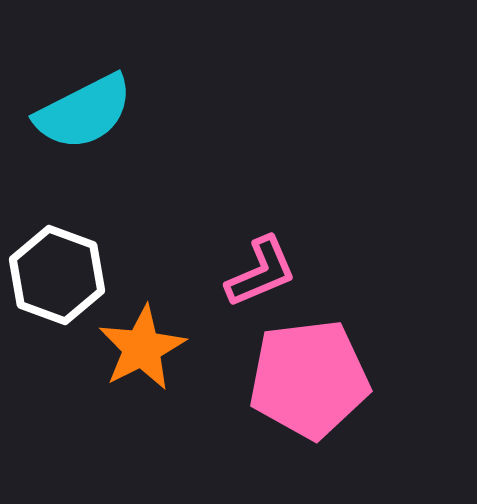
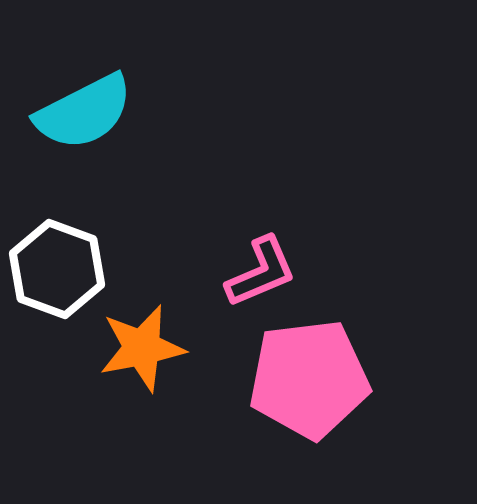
white hexagon: moved 6 px up
orange star: rotated 16 degrees clockwise
